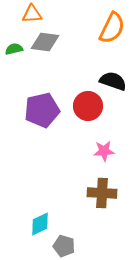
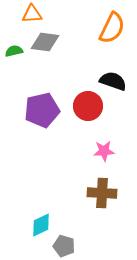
green semicircle: moved 2 px down
cyan diamond: moved 1 px right, 1 px down
